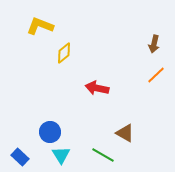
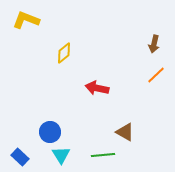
yellow L-shape: moved 14 px left, 6 px up
brown triangle: moved 1 px up
green line: rotated 35 degrees counterclockwise
